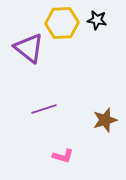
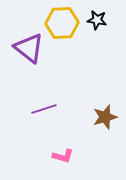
brown star: moved 3 px up
